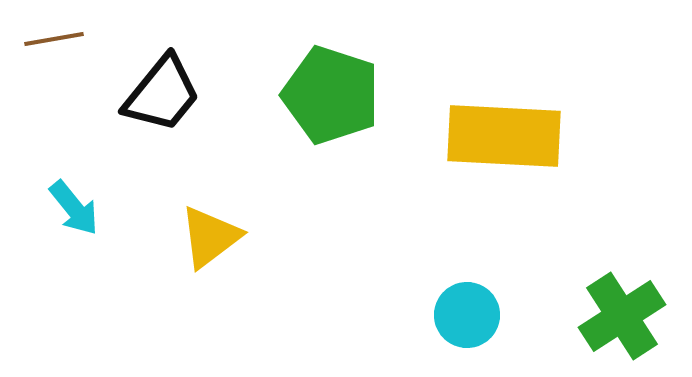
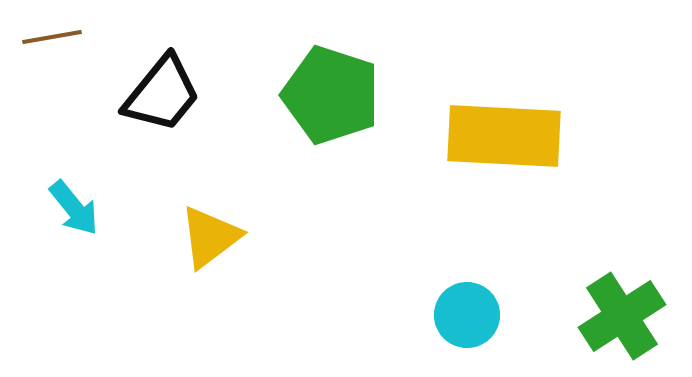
brown line: moved 2 px left, 2 px up
